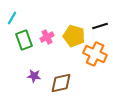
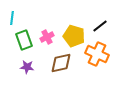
cyan line: rotated 24 degrees counterclockwise
black line: rotated 21 degrees counterclockwise
orange cross: moved 2 px right
purple star: moved 7 px left, 9 px up
brown diamond: moved 20 px up
